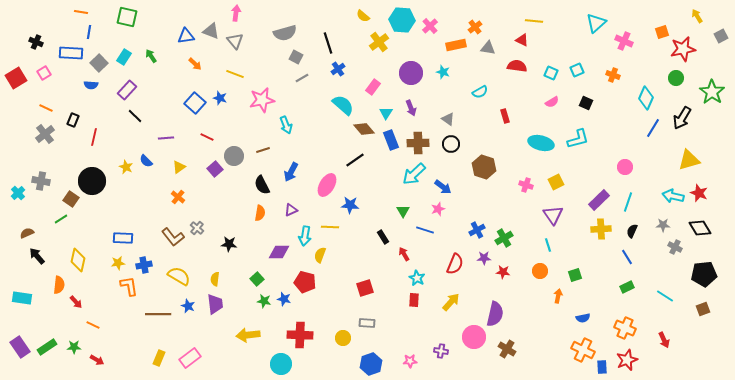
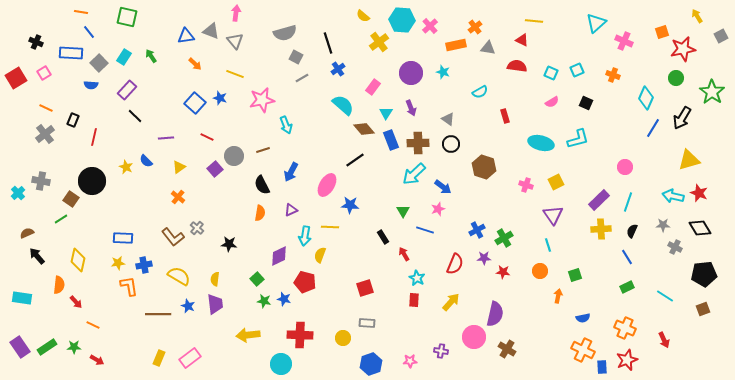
blue line at (89, 32): rotated 48 degrees counterclockwise
purple diamond at (279, 252): moved 4 px down; rotated 25 degrees counterclockwise
